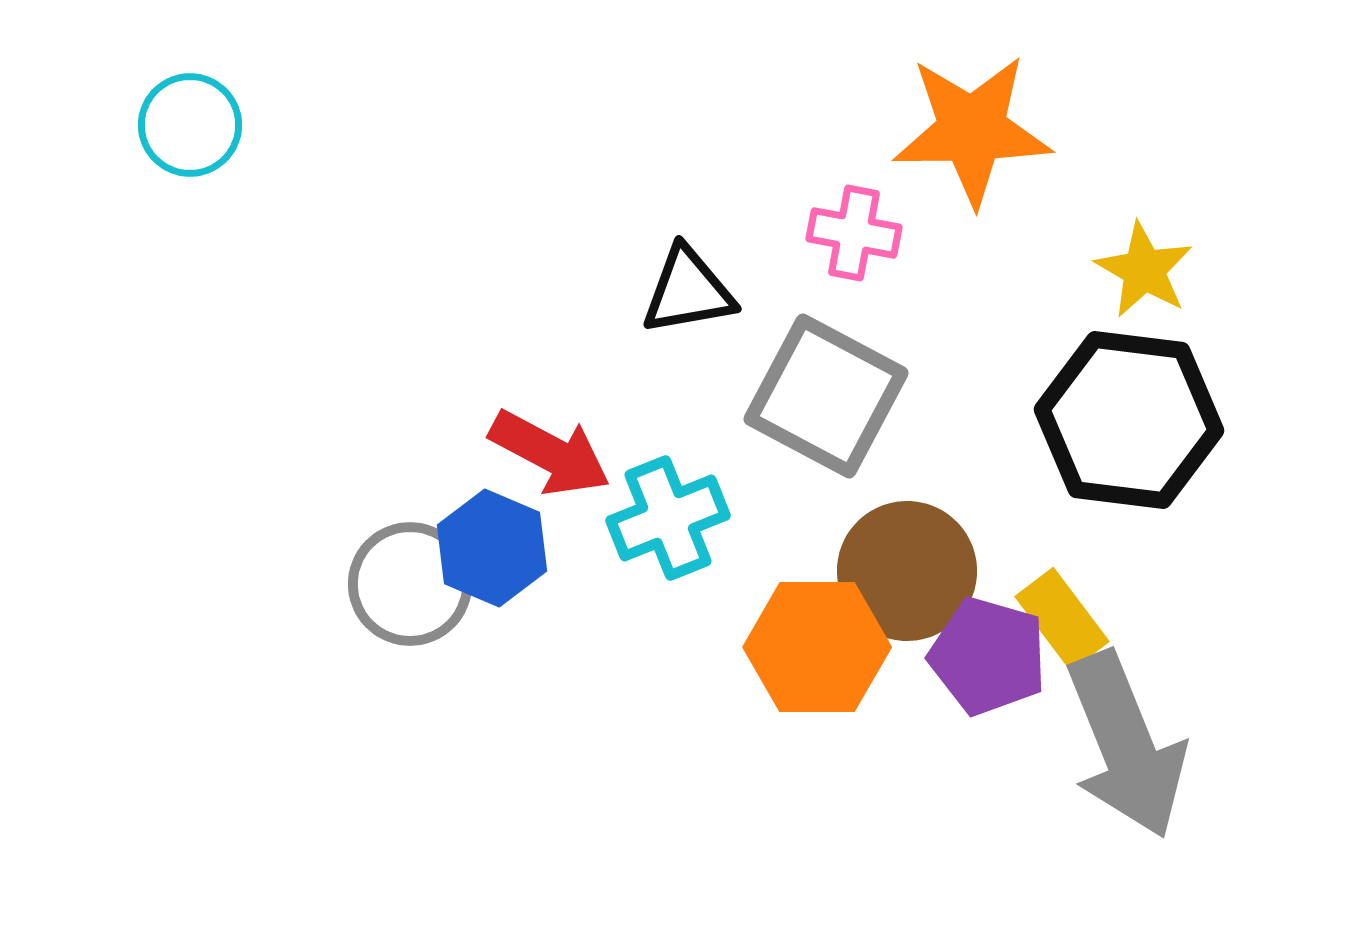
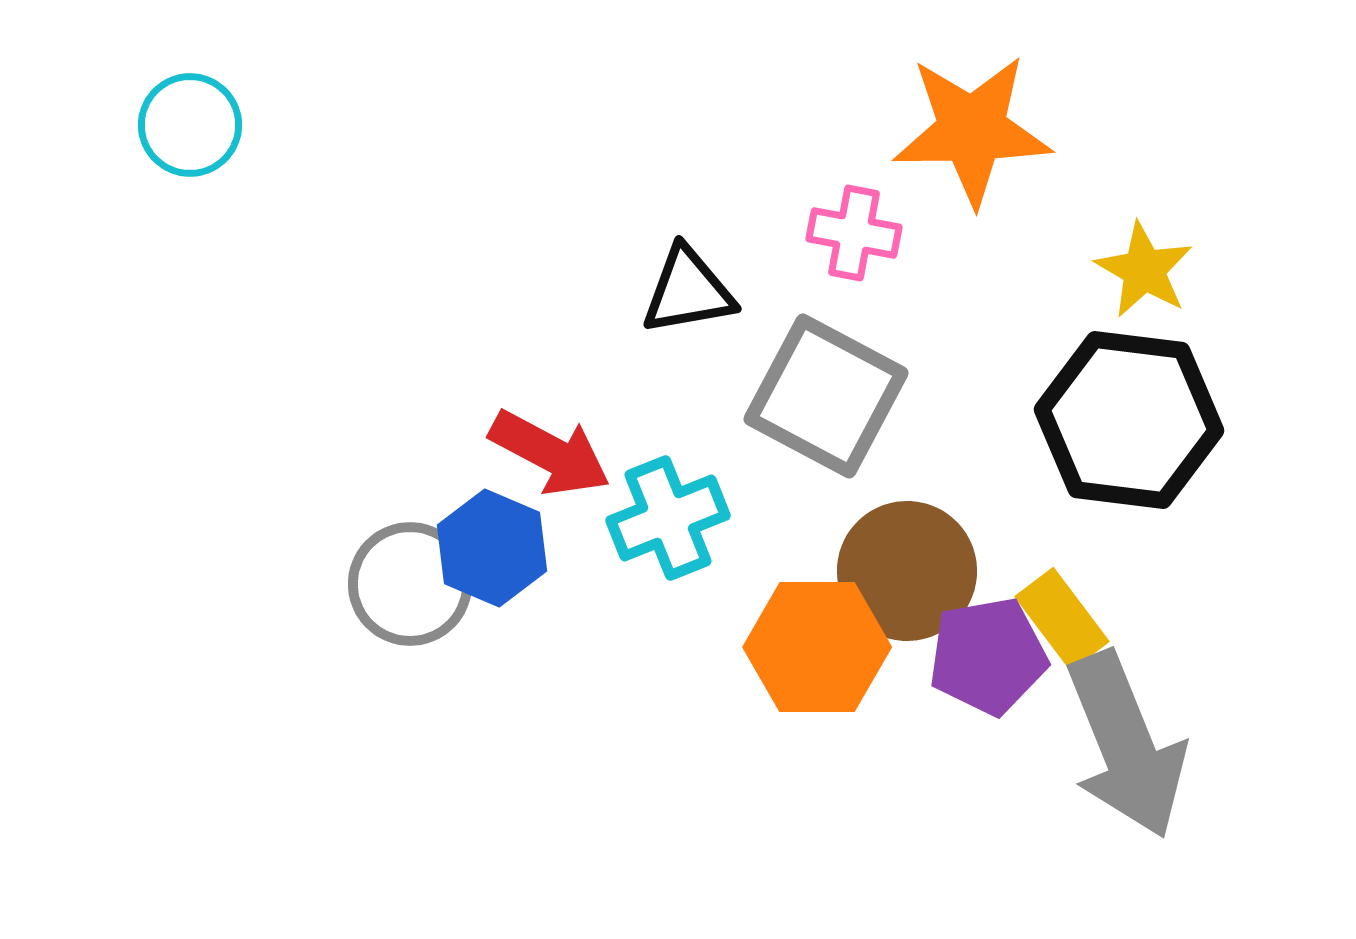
purple pentagon: rotated 26 degrees counterclockwise
